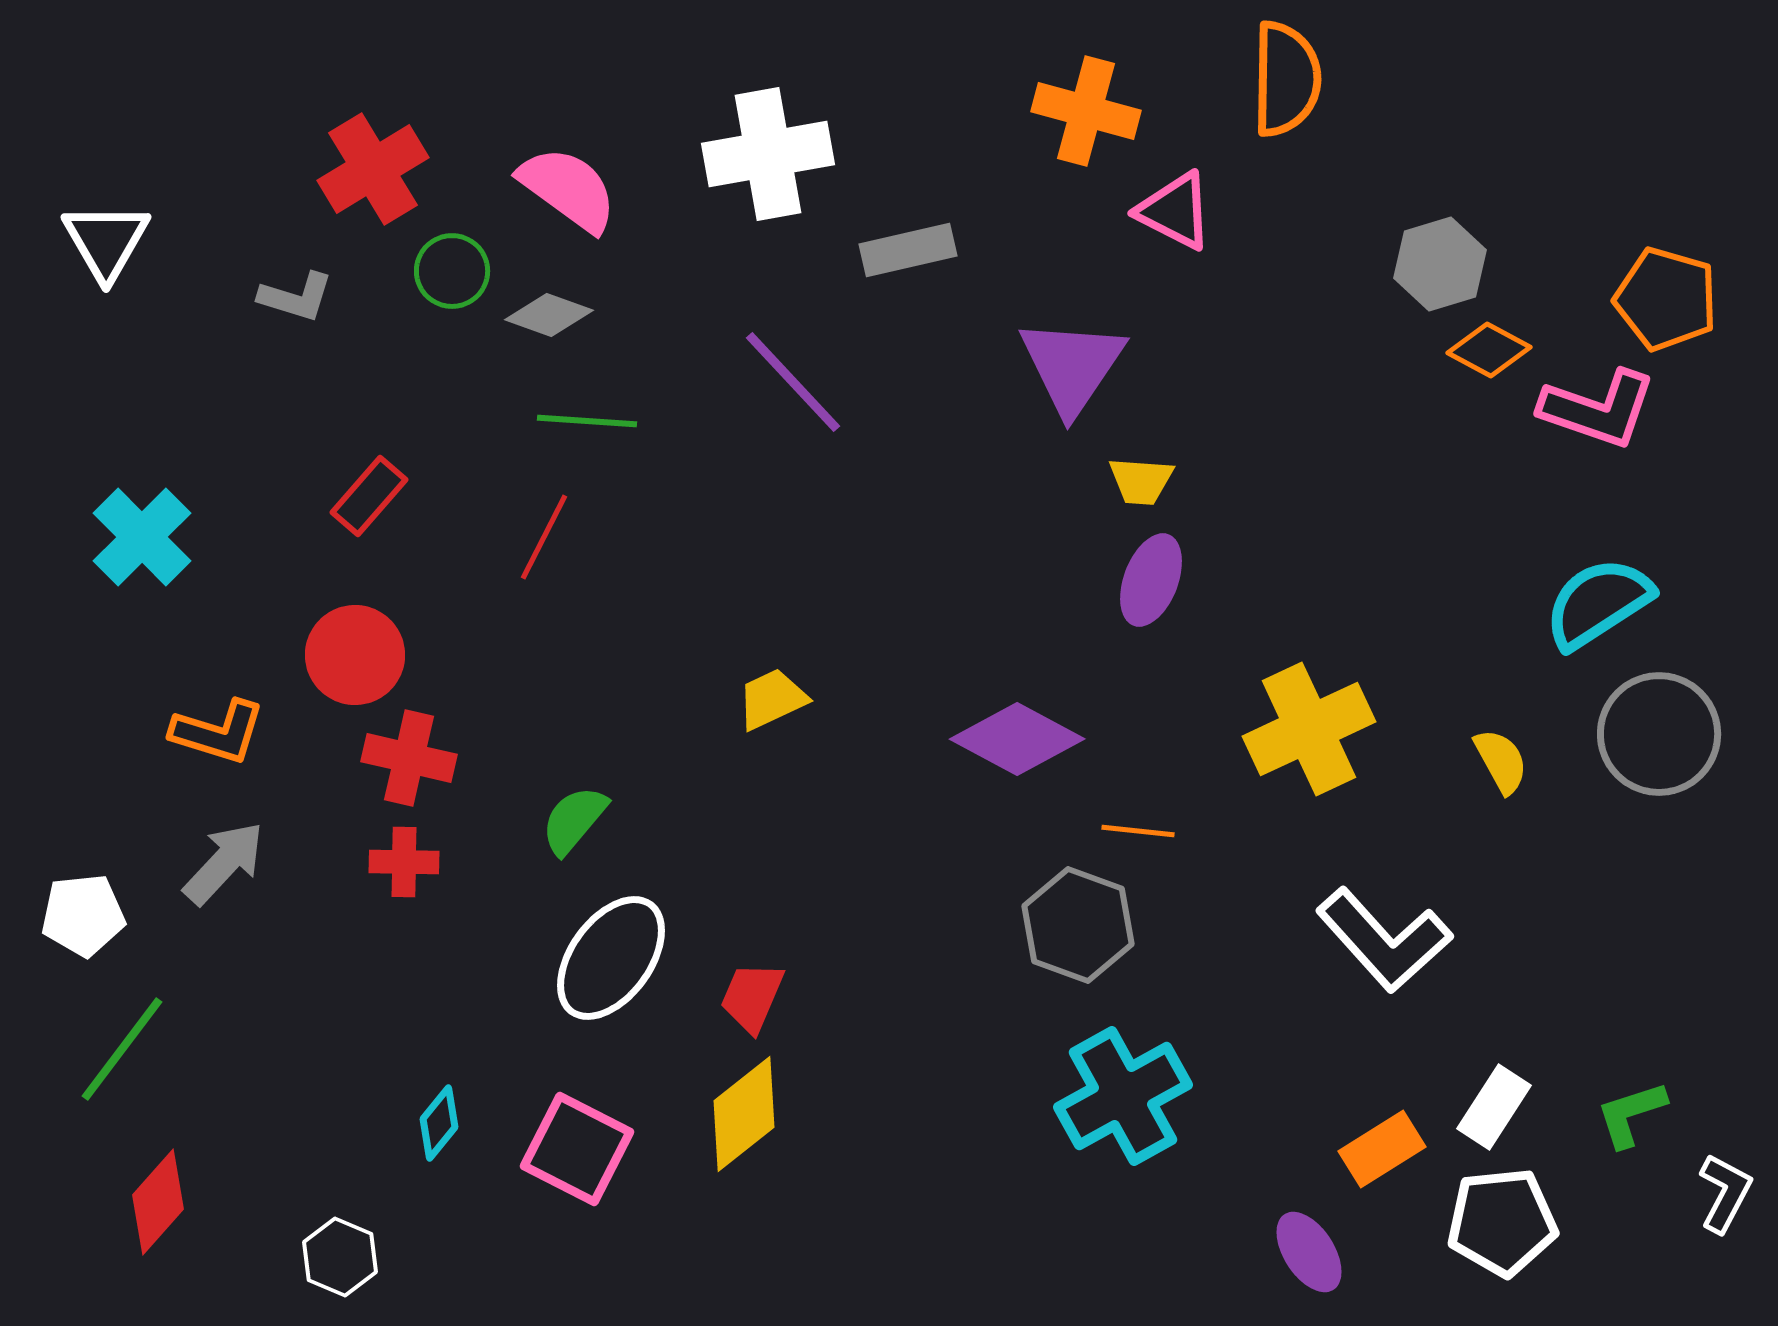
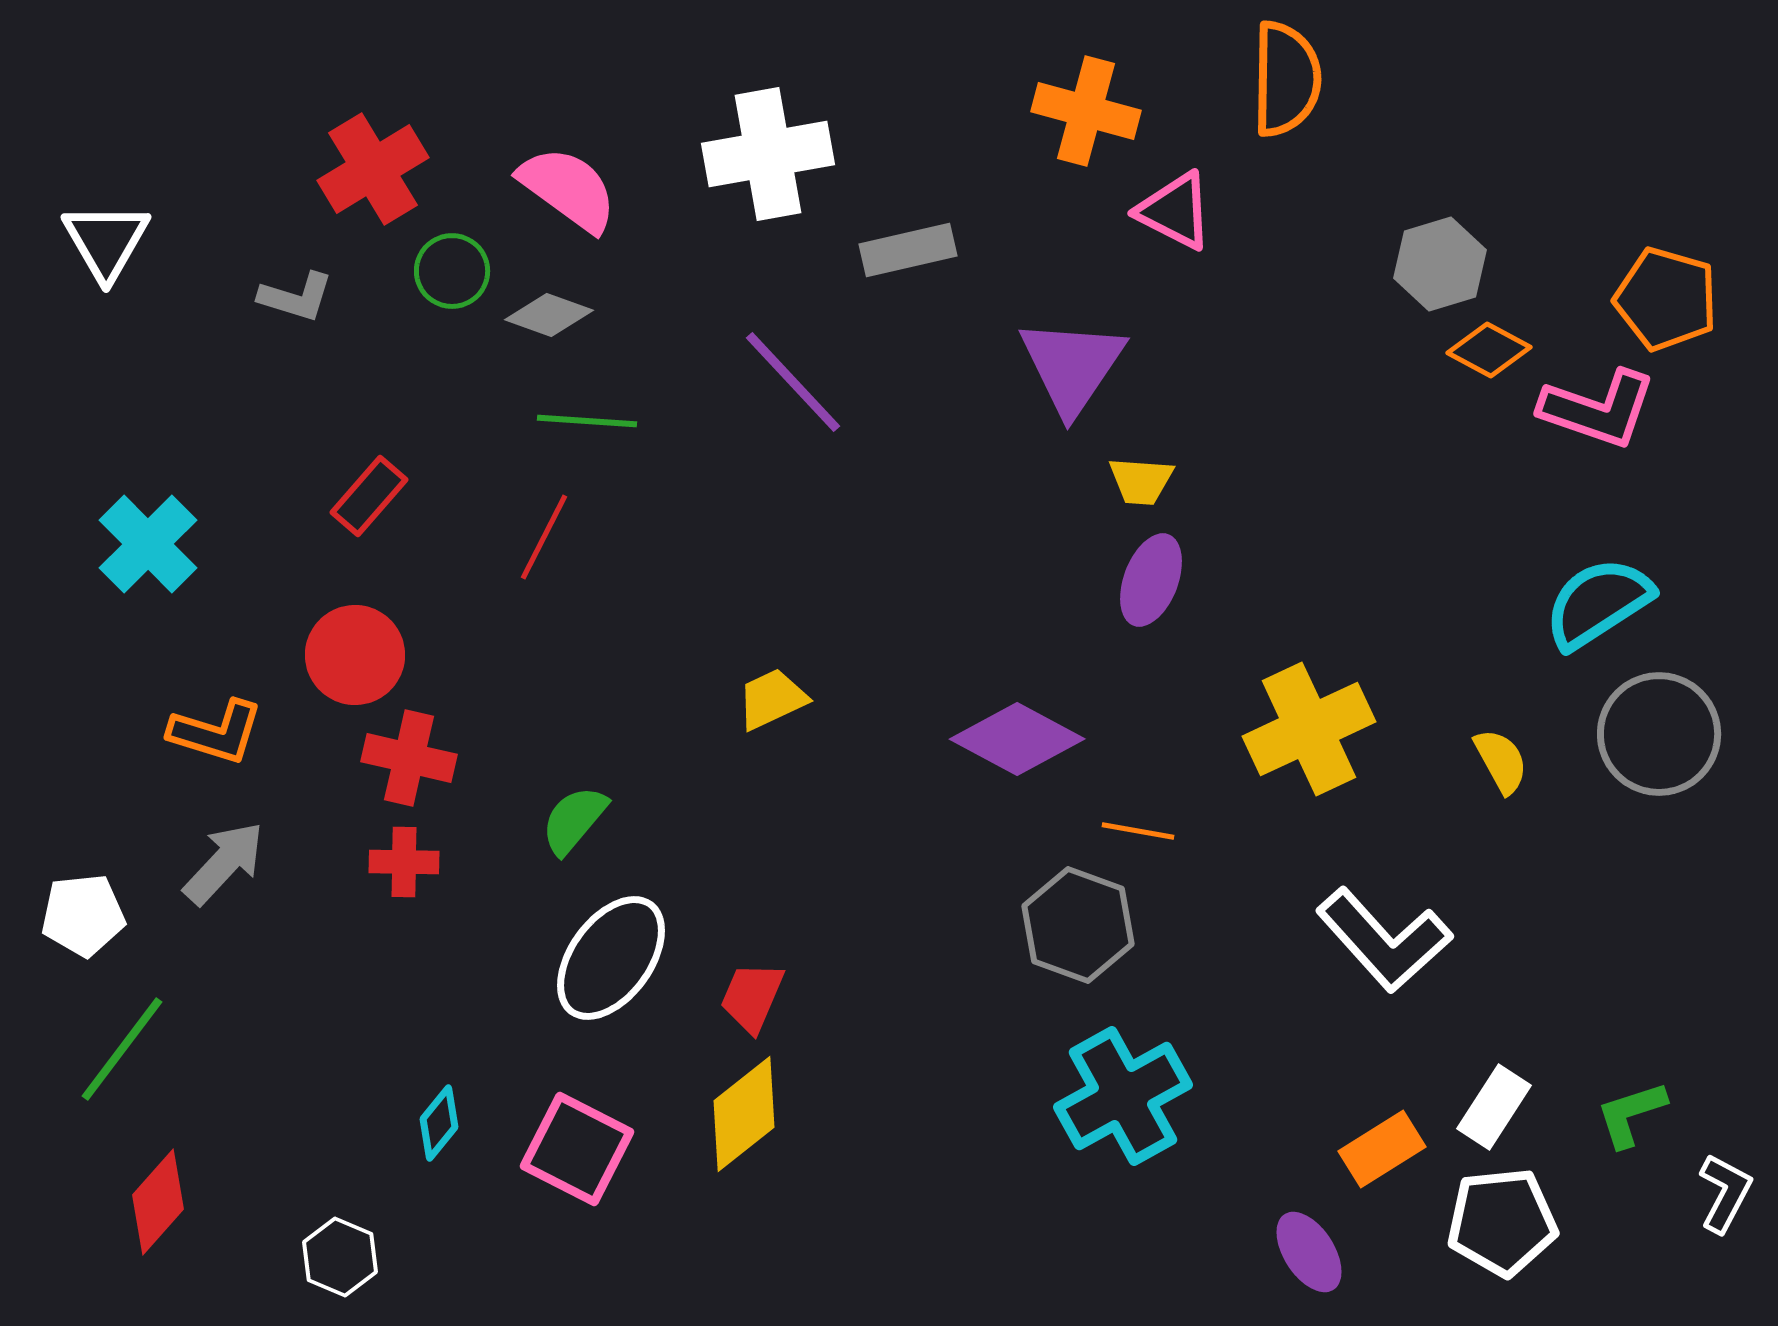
cyan cross at (142, 537): moved 6 px right, 7 px down
orange L-shape at (218, 732): moved 2 px left
orange line at (1138, 831): rotated 4 degrees clockwise
